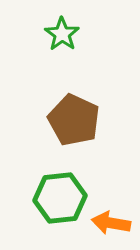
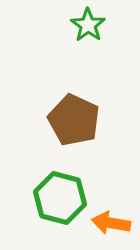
green star: moved 26 px right, 9 px up
green hexagon: rotated 21 degrees clockwise
